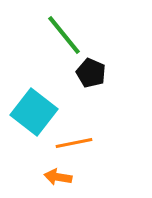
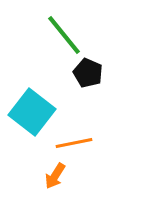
black pentagon: moved 3 px left
cyan square: moved 2 px left
orange arrow: moved 3 px left, 1 px up; rotated 68 degrees counterclockwise
